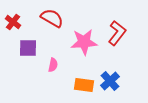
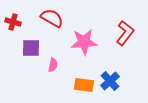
red cross: rotated 21 degrees counterclockwise
red L-shape: moved 8 px right
purple square: moved 3 px right
